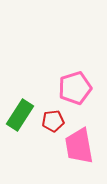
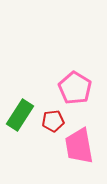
pink pentagon: rotated 24 degrees counterclockwise
